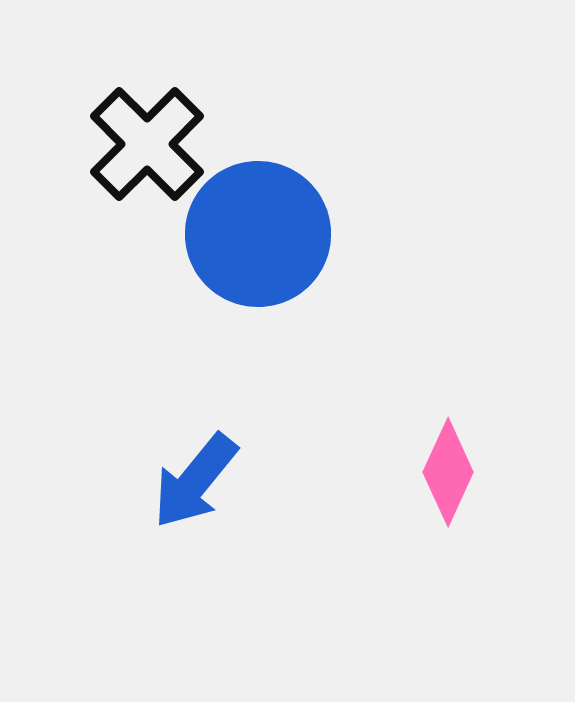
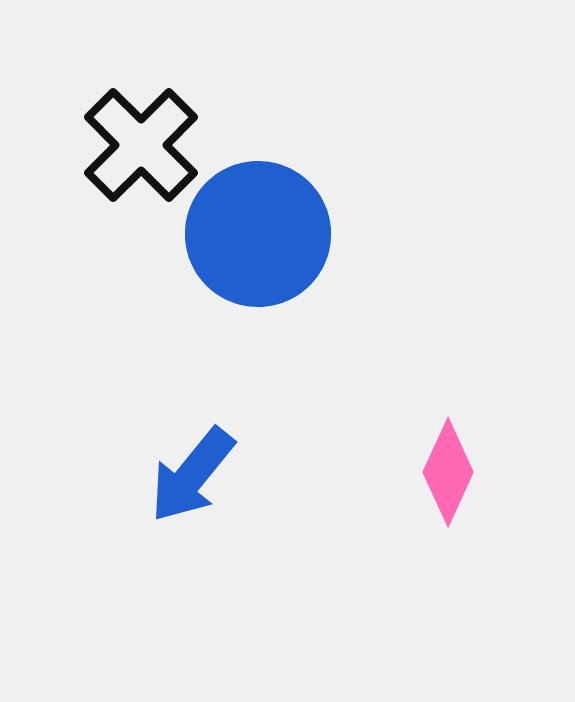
black cross: moved 6 px left, 1 px down
blue arrow: moved 3 px left, 6 px up
